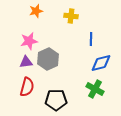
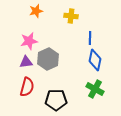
blue line: moved 1 px left, 1 px up
blue diamond: moved 6 px left, 3 px up; rotated 65 degrees counterclockwise
